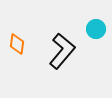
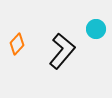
orange diamond: rotated 35 degrees clockwise
